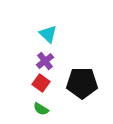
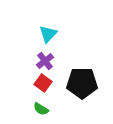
cyan triangle: rotated 30 degrees clockwise
red square: moved 2 px right
